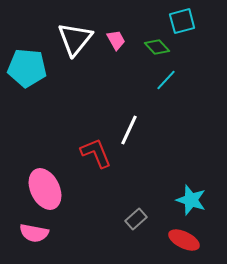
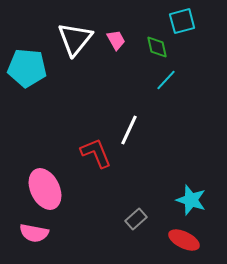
green diamond: rotated 30 degrees clockwise
